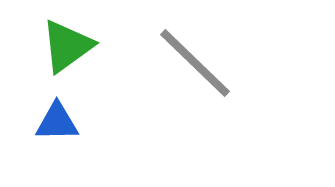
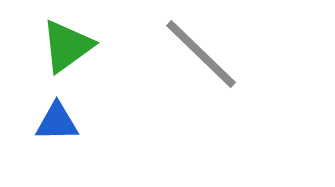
gray line: moved 6 px right, 9 px up
